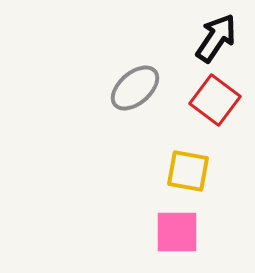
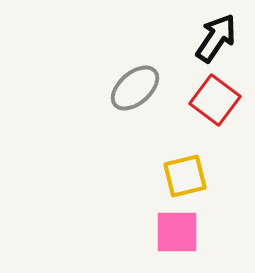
yellow square: moved 3 px left, 5 px down; rotated 24 degrees counterclockwise
